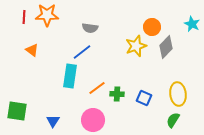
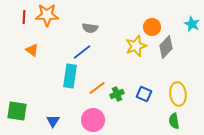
green cross: rotated 24 degrees counterclockwise
blue square: moved 4 px up
green semicircle: moved 1 px right, 1 px down; rotated 42 degrees counterclockwise
